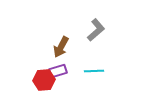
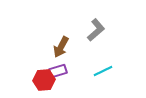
cyan line: moved 9 px right; rotated 24 degrees counterclockwise
